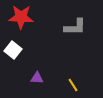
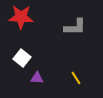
white square: moved 9 px right, 8 px down
yellow line: moved 3 px right, 7 px up
